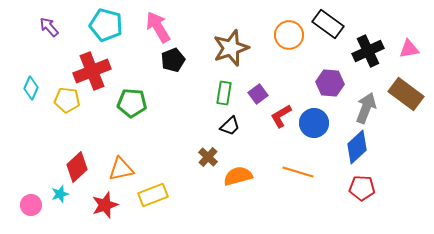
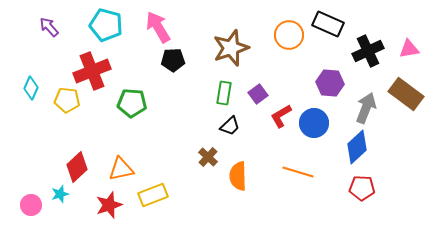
black rectangle: rotated 12 degrees counterclockwise
black pentagon: rotated 20 degrees clockwise
orange semicircle: rotated 76 degrees counterclockwise
red star: moved 4 px right
